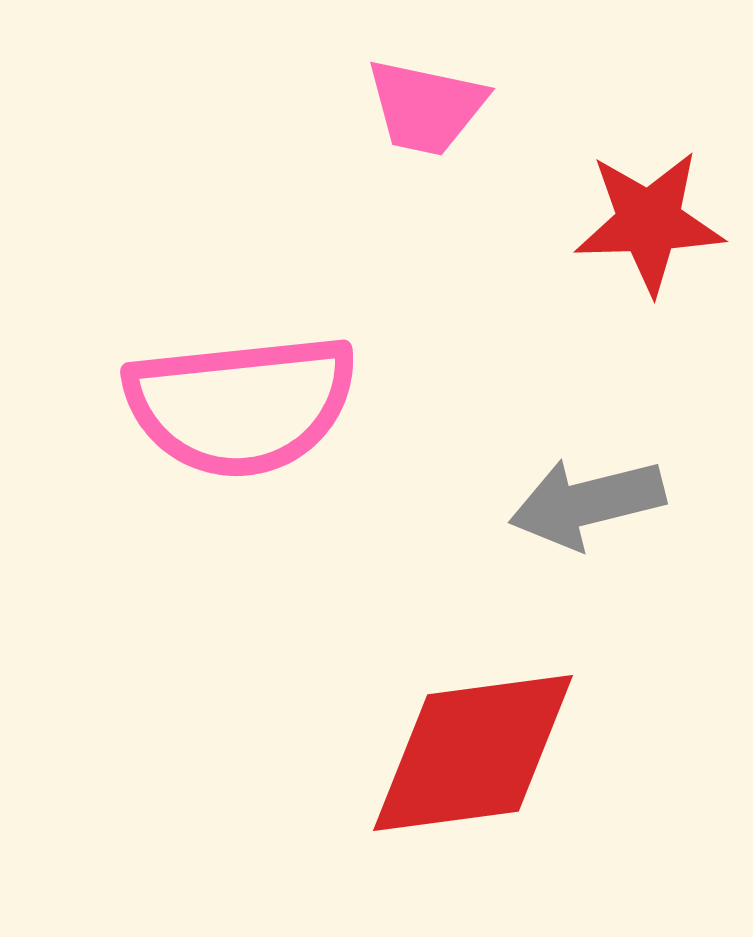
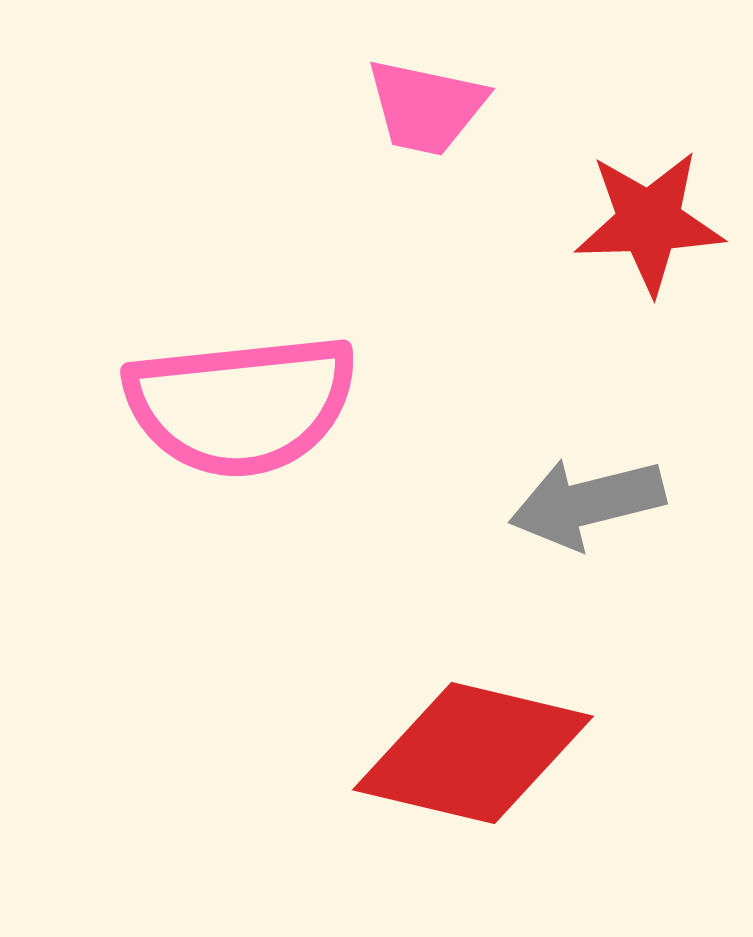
red diamond: rotated 21 degrees clockwise
